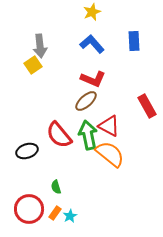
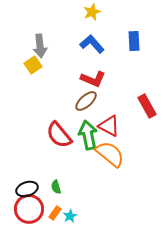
black ellipse: moved 38 px down
